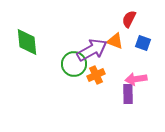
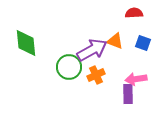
red semicircle: moved 5 px right, 6 px up; rotated 60 degrees clockwise
green diamond: moved 1 px left, 1 px down
green circle: moved 5 px left, 3 px down
